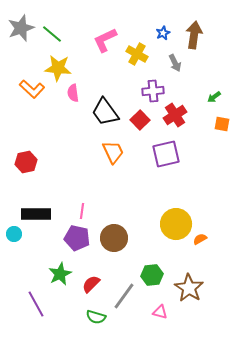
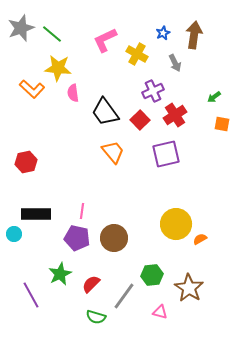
purple cross: rotated 20 degrees counterclockwise
orange trapezoid: rotated 15 degrees counterclockwise
purple line: moved 5 px left, 9 px up
